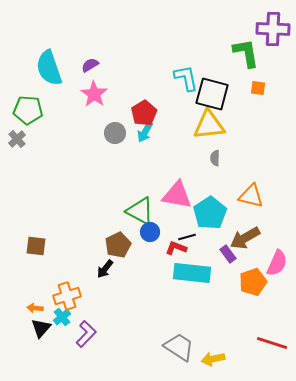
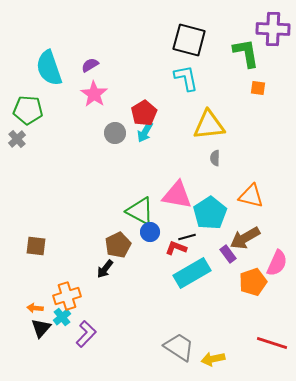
black square: moved 23 px left, 54 px up
cyan rectangle: rotated 36 degrees counterclockwise
